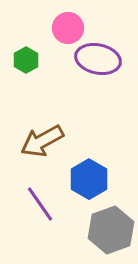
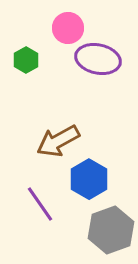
brown arrow: moved 16 px right
